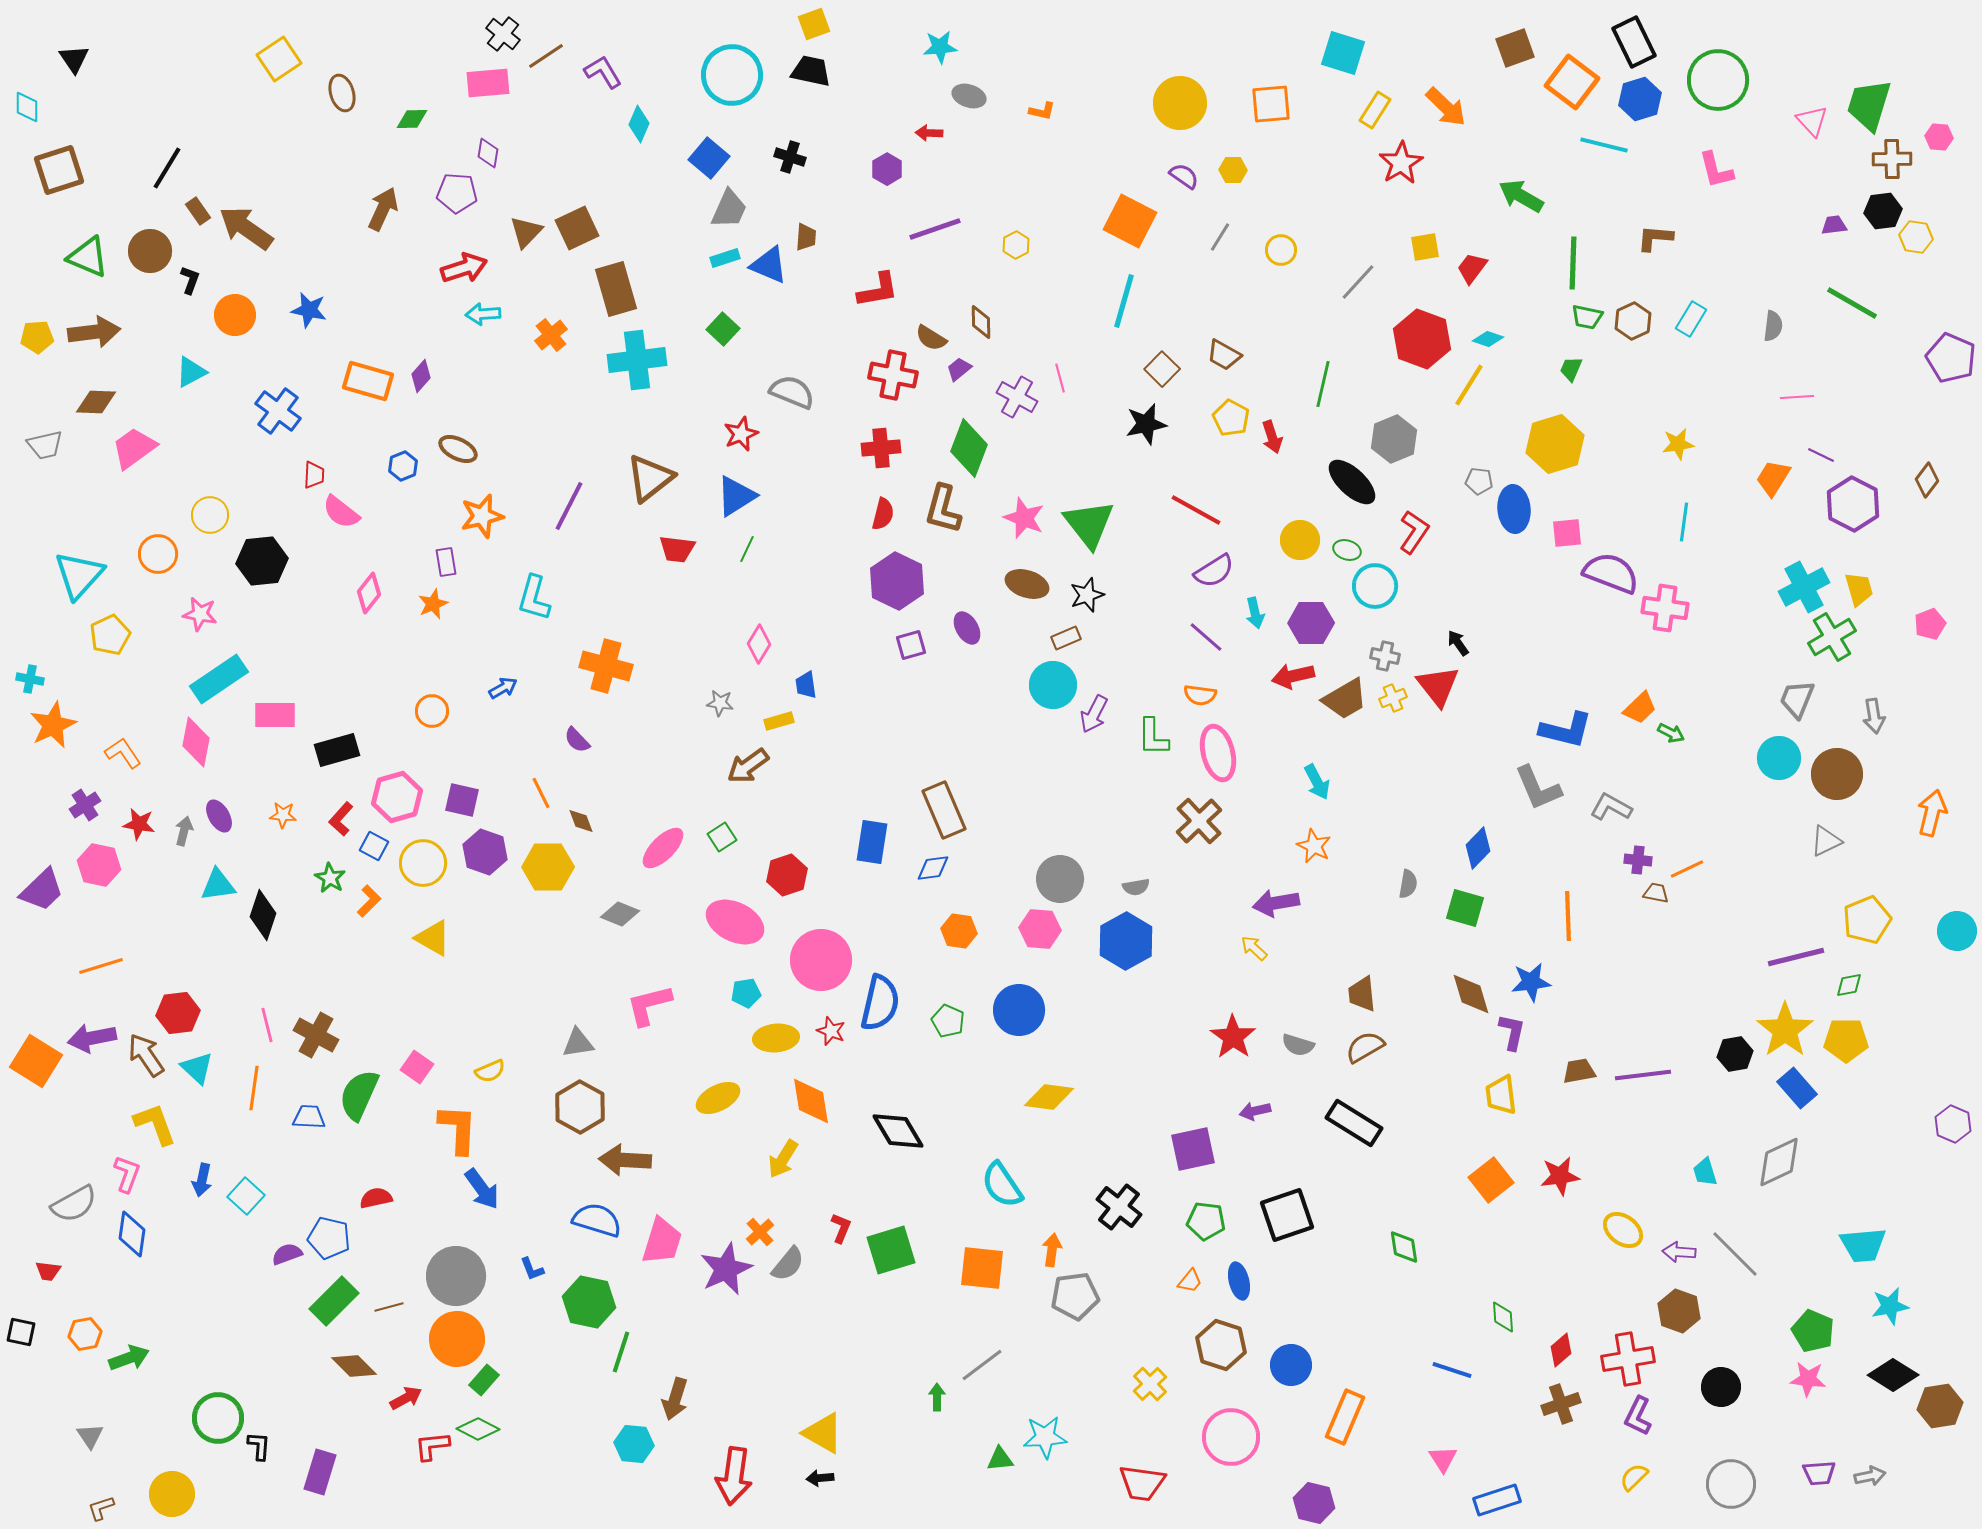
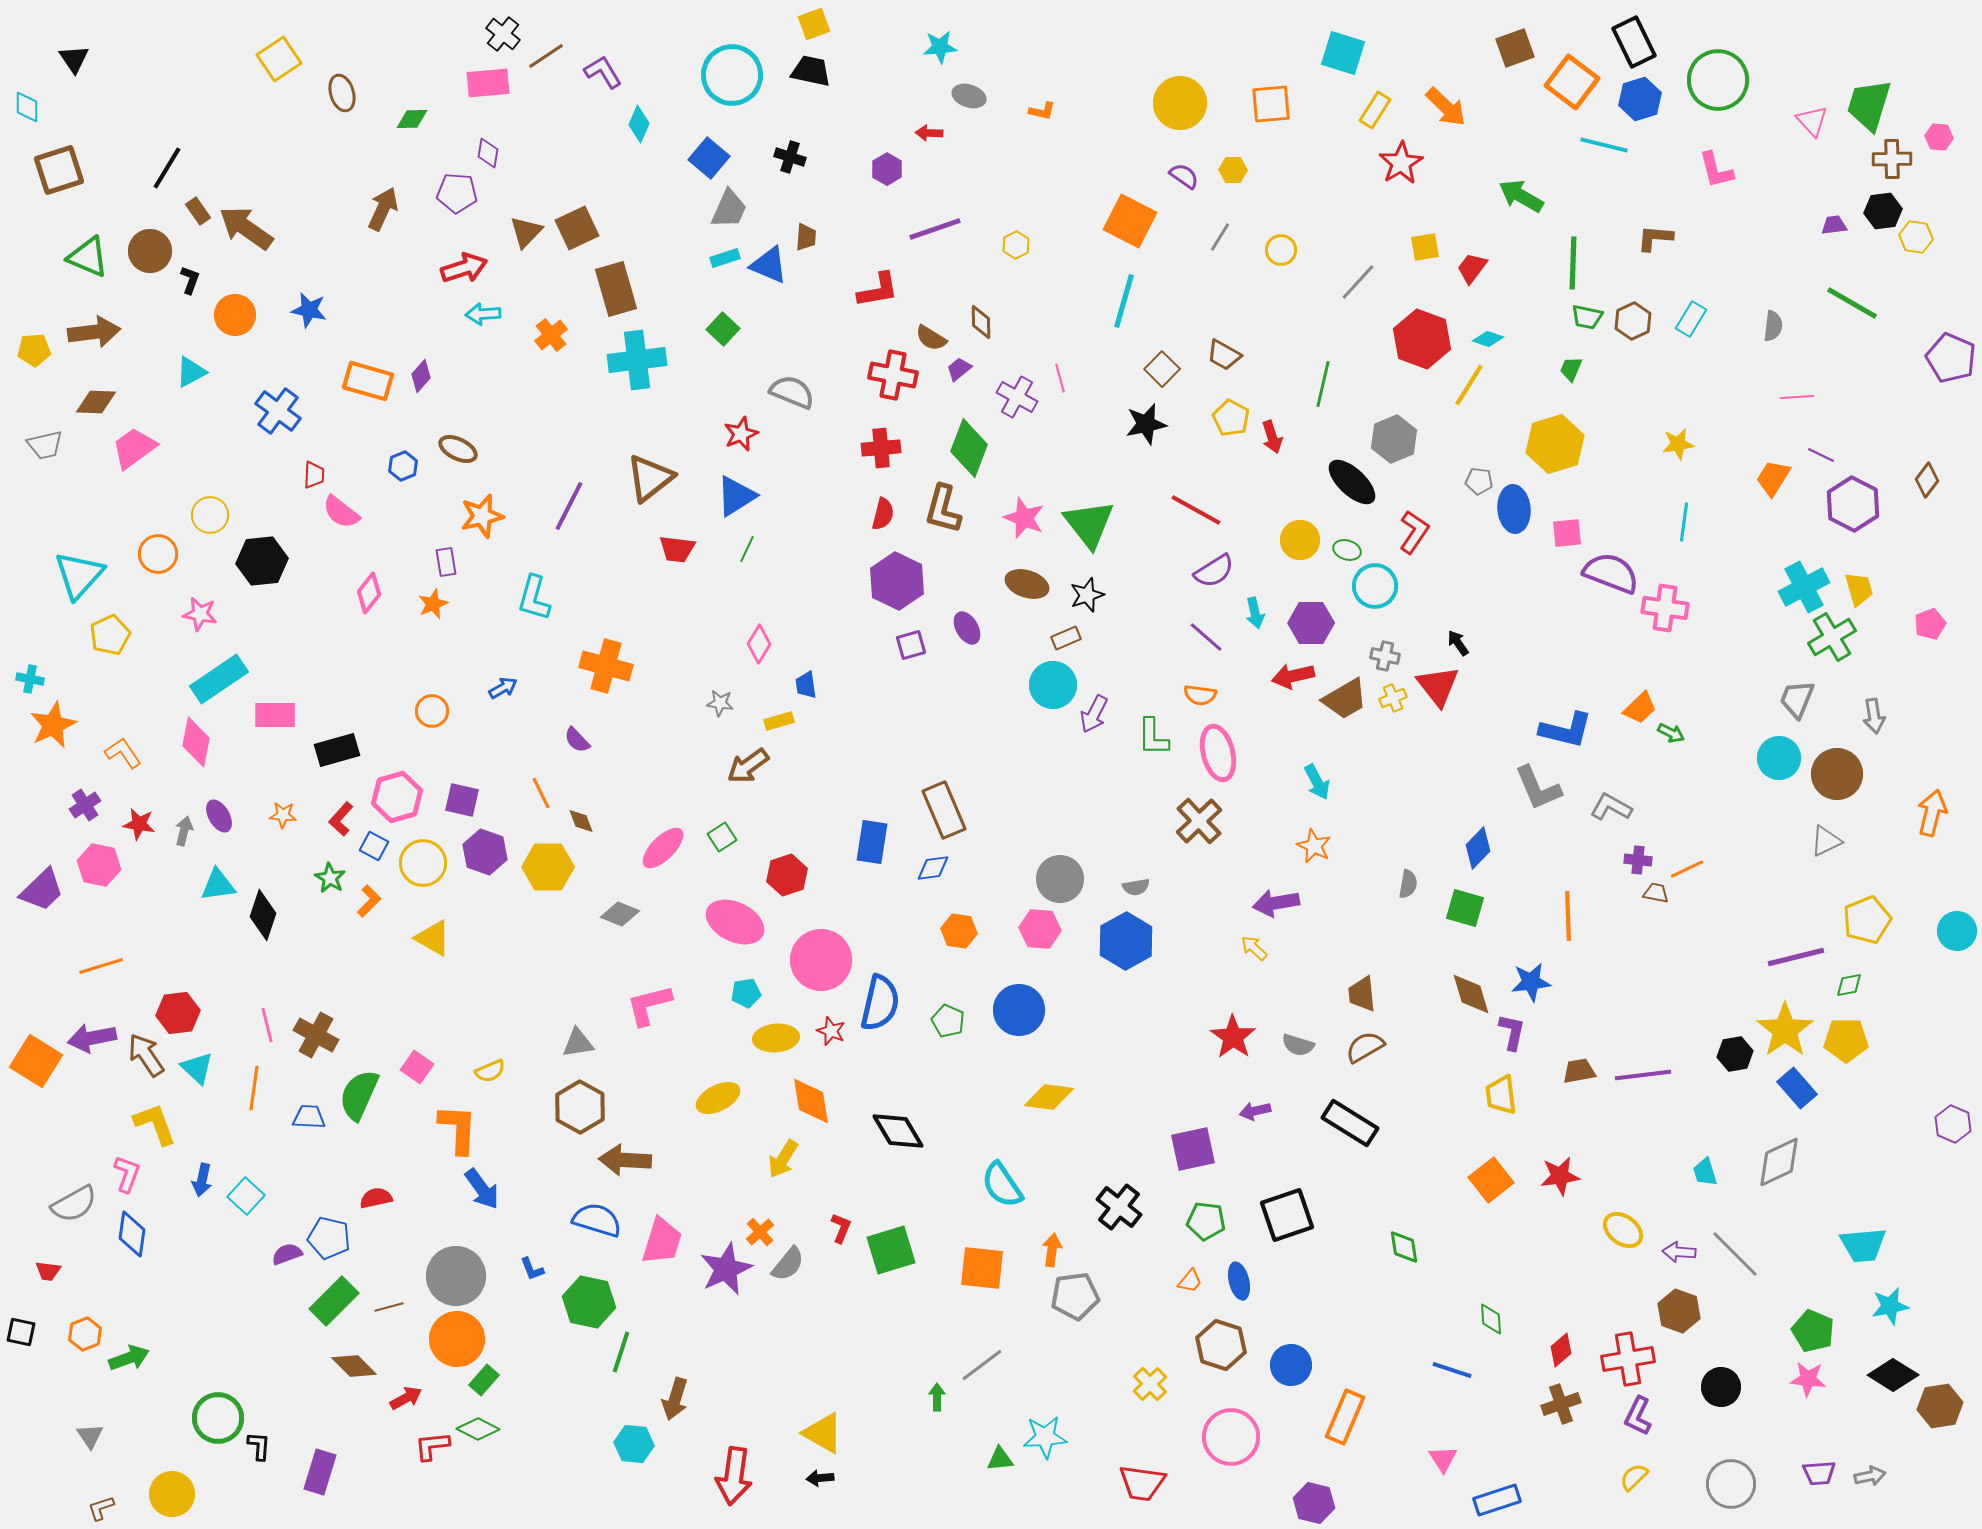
yellow pentagon at (37, 337): moved 3 px left, 13 px down
black rectangle at (1354, 1123): moved 4 px left
green diamond at (1503, 1317): moved 12 px left, 2 px down
orange hexagon at (85, 1334): rotated 12 degrees counterclockwise
